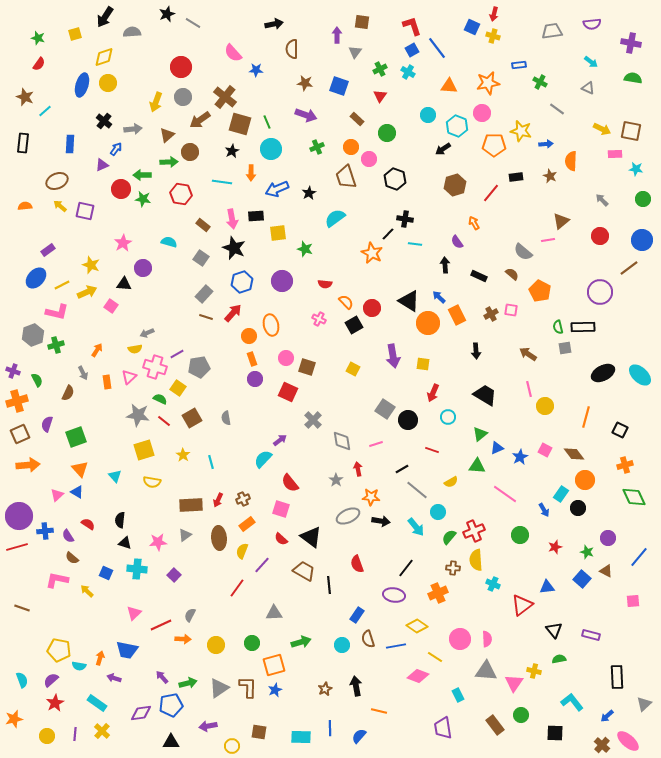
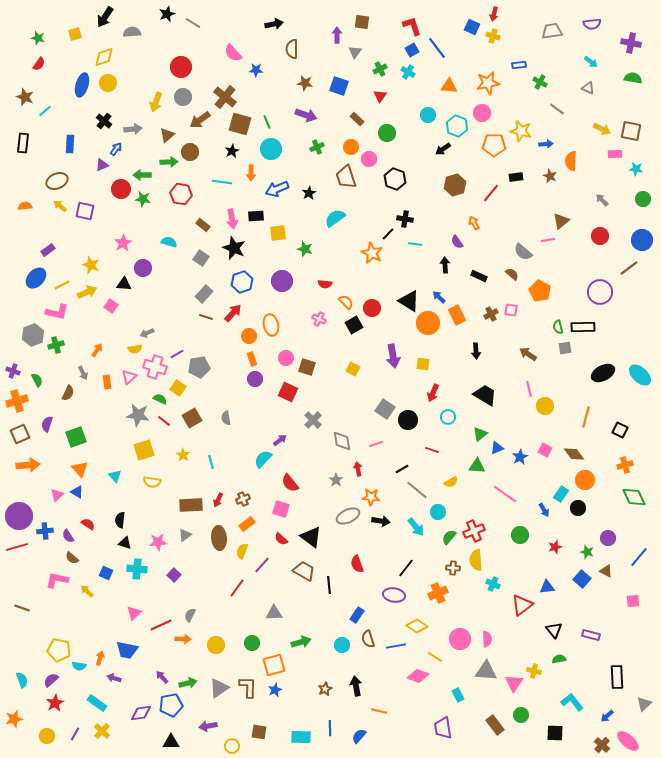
purple line at (75, 734): rotated 24 degrees clockwise
